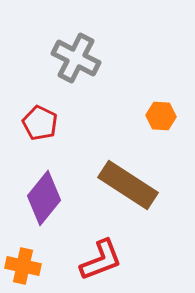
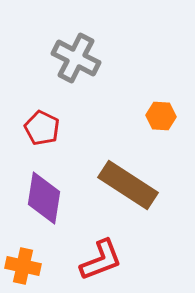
red pentagon: moved 2 px right, 5 px down
purple diamond: rotated 30 degrees counterclockwise
